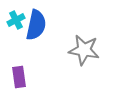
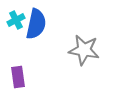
blue semicircle: moved 1 px up
purple rectangle: moved 1 px left
